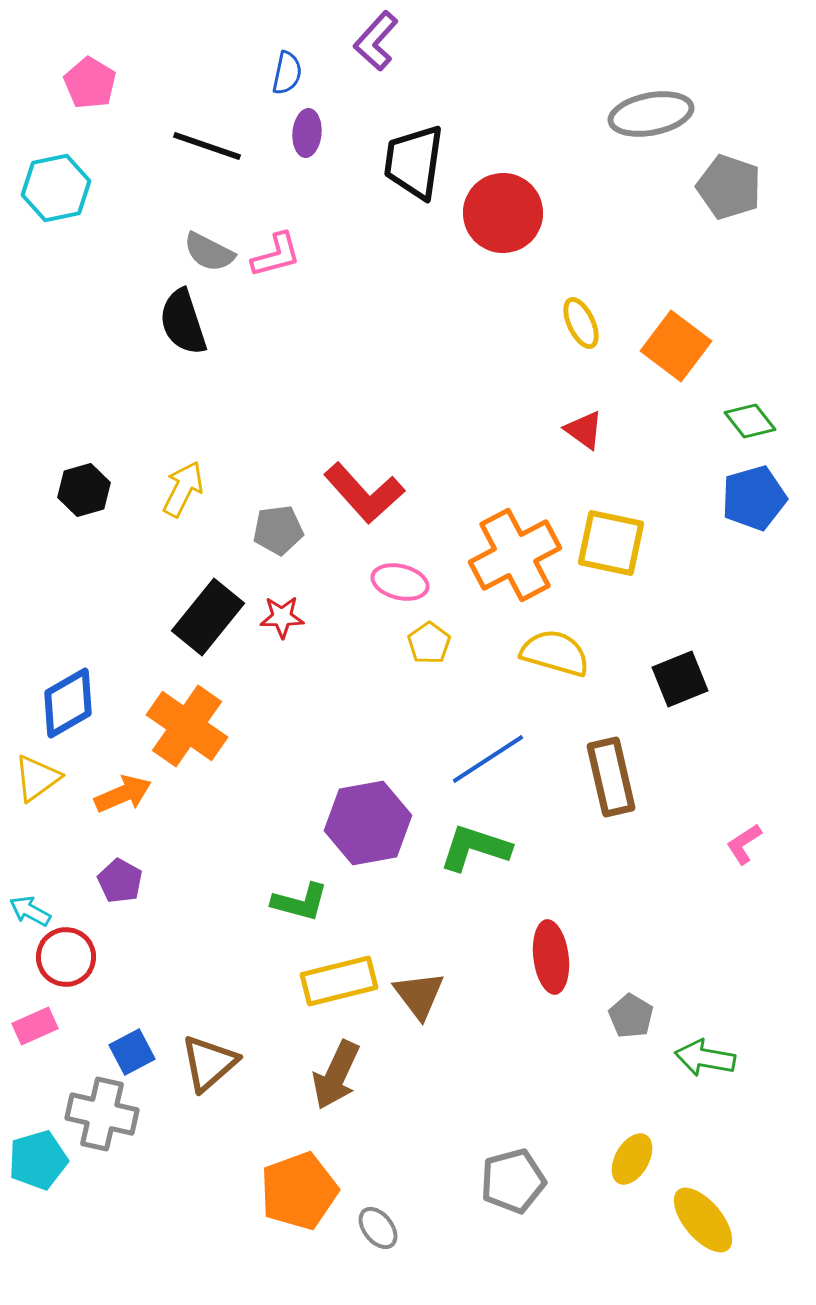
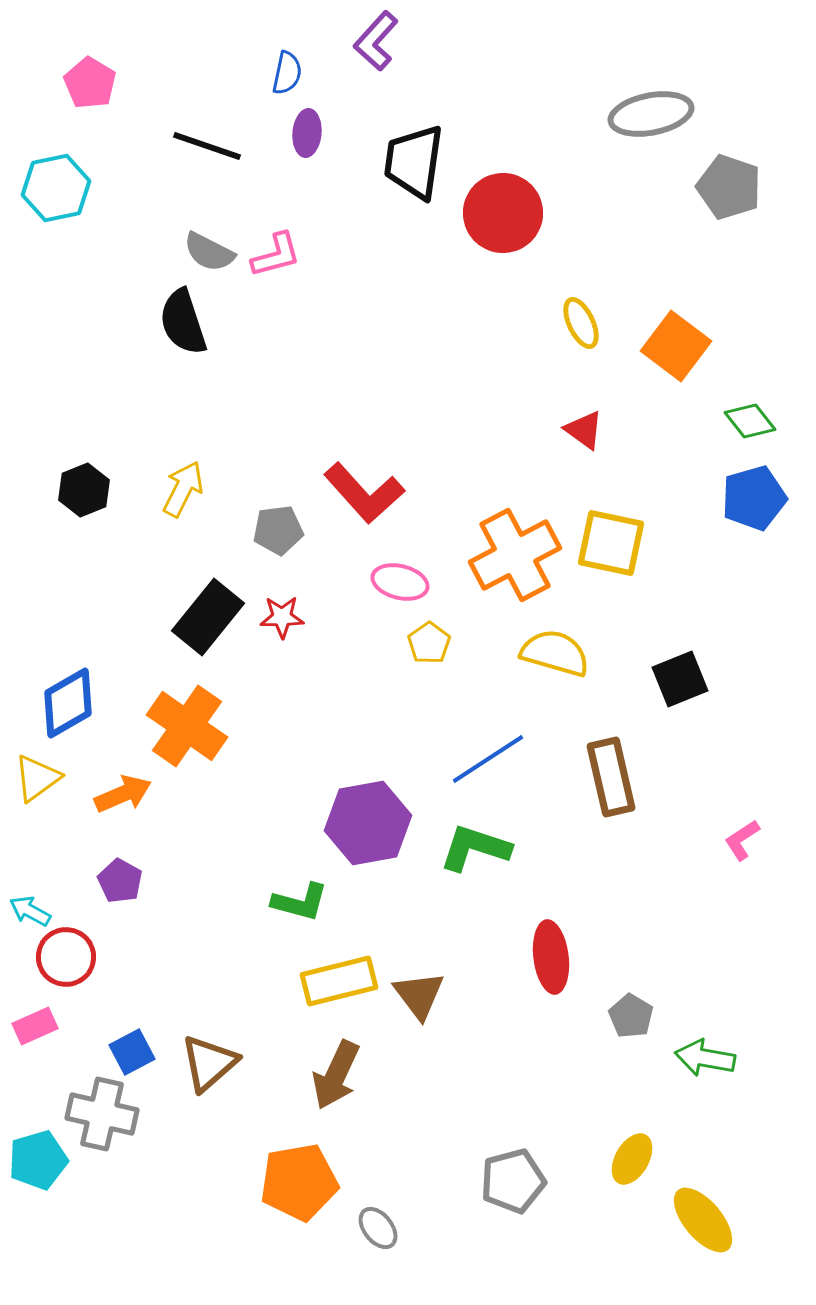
black hexagon at (84, 490): rotated 6 degrees counterclockwise
pink L-shape at (744, 844): moved 2 px left, 4 px up
orange pentagon at (299, 1191): moved 9 px up; rotated 10 degrees clockwise
